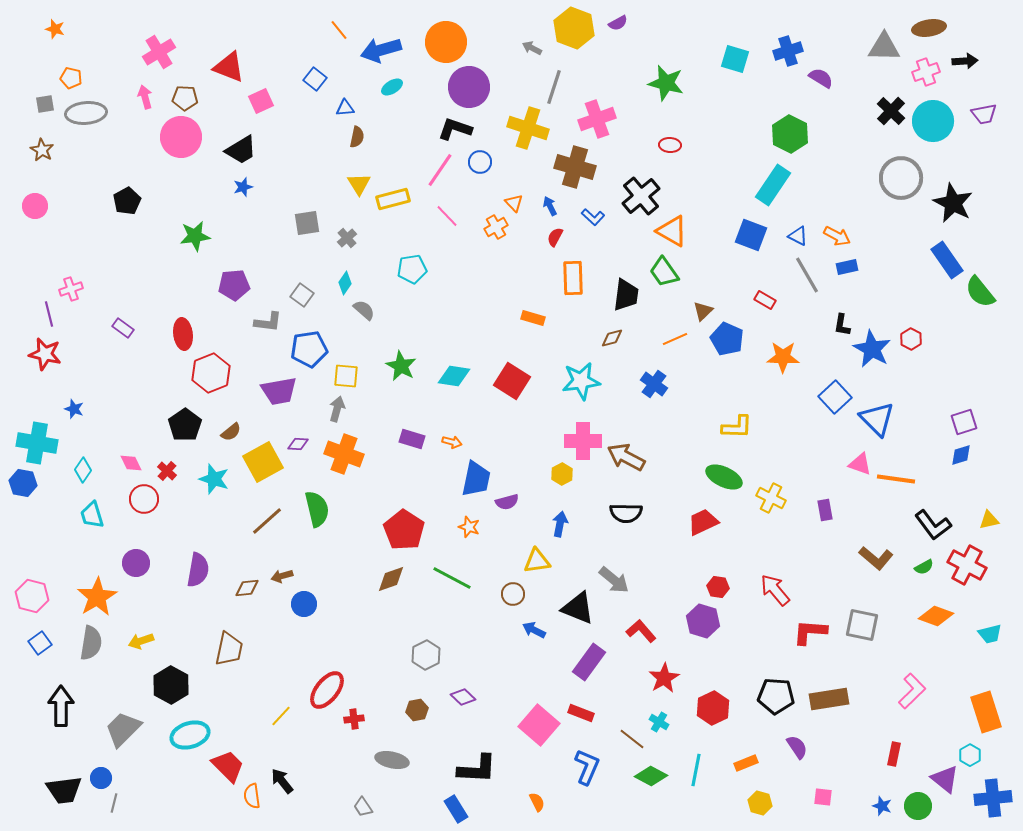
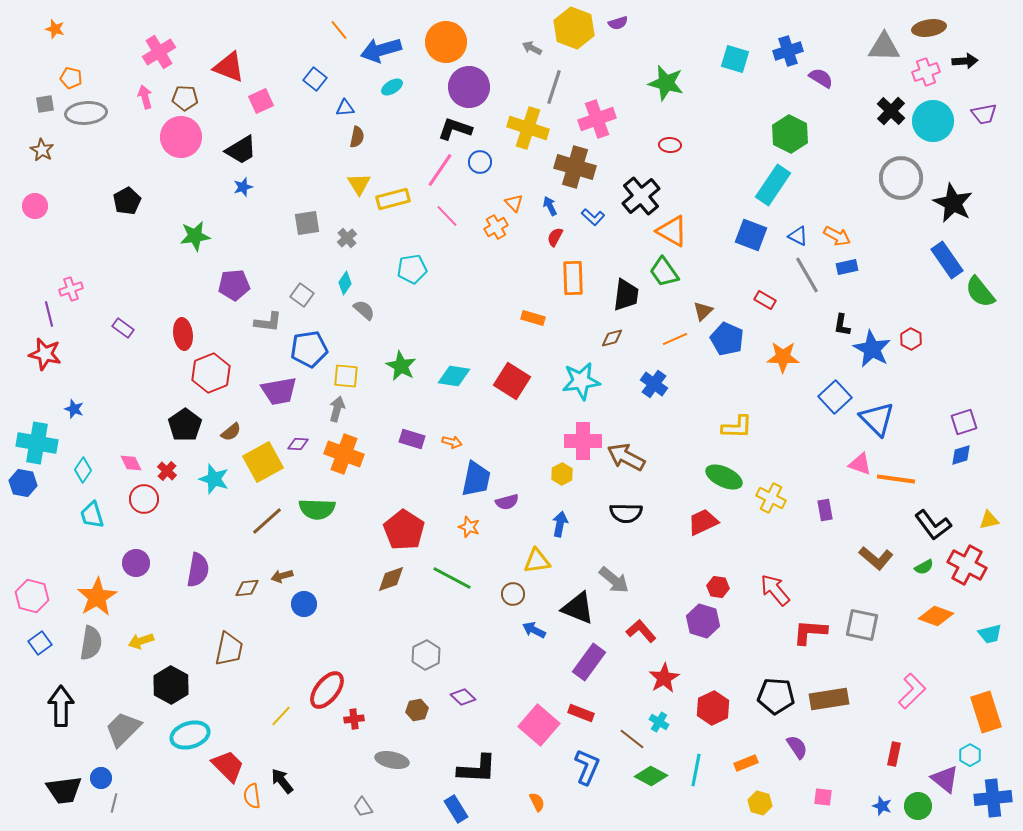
purple semicircle at (618, 23): rotated 12 degrees clockwise
green semicircle at (317, 509): rotated 105 degrees clockwise
